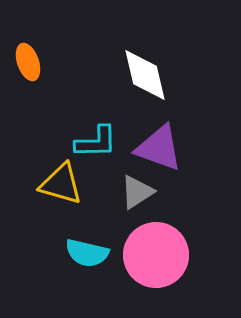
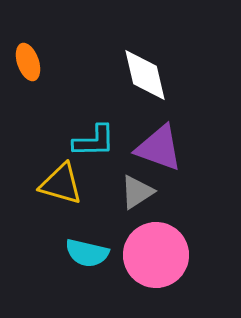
cyan L-shape: moved 2 px left, 1 px up
